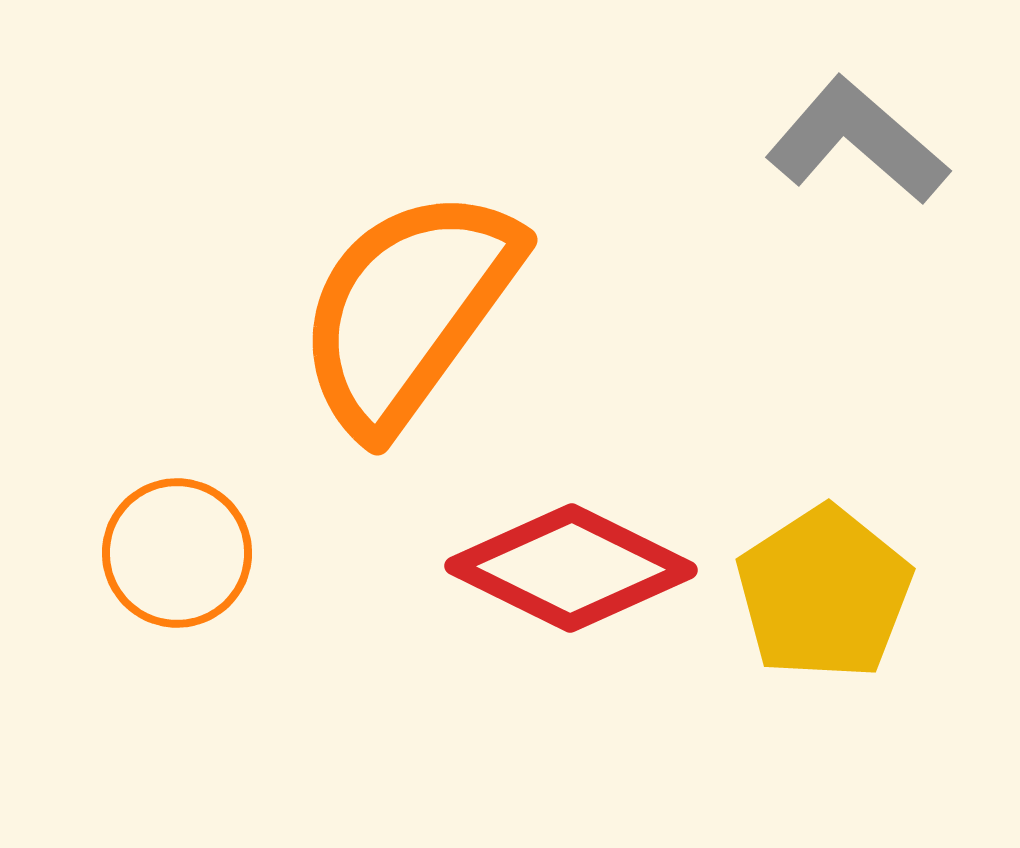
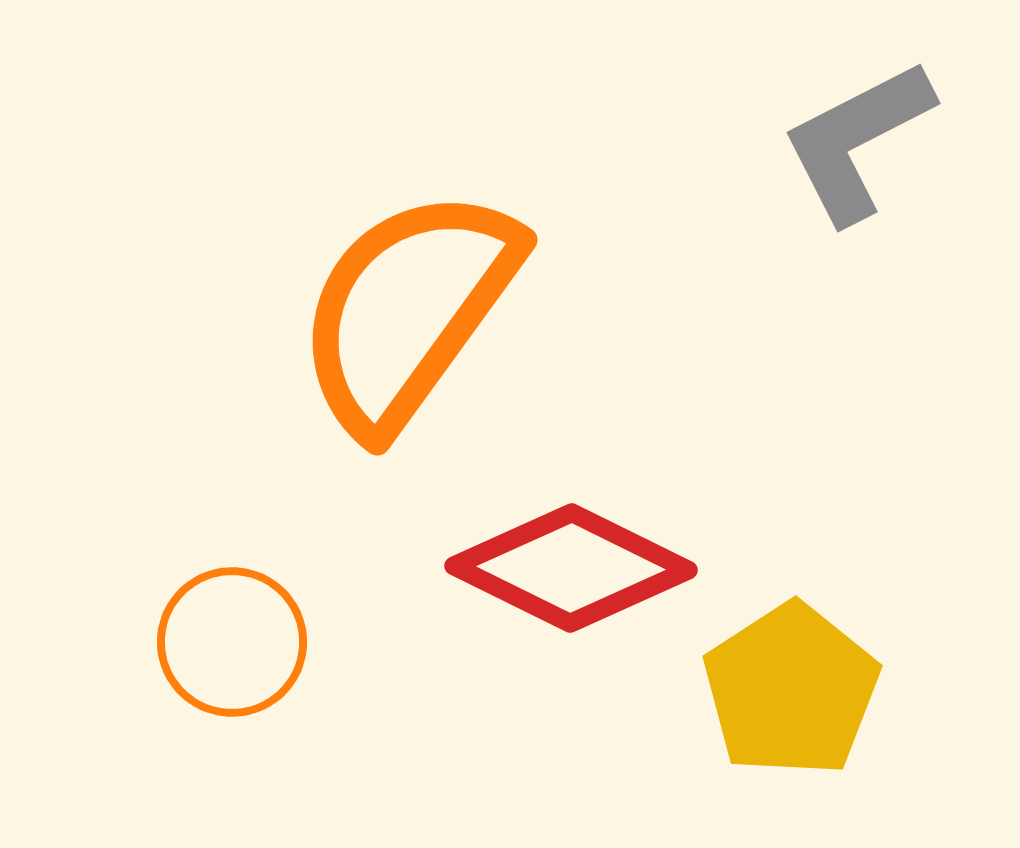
gray L-shape: rotated 68 degrees counterclockwise
orange circle: moved 55 px right, 89 px down
yellow pentagon: moved 33 px left, 97 px down
